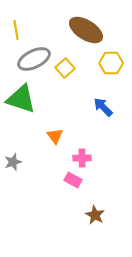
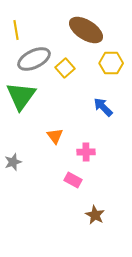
green triangle: moved 3 px up; rotated 48 degrees clockwise
pink cross: moved 4 px right, 6 px up
